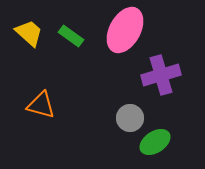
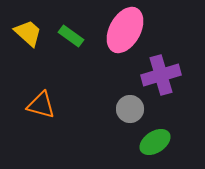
yellow trapezoid: moved 1 px left
gray circle: moved 9 px up
